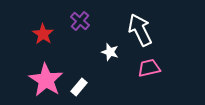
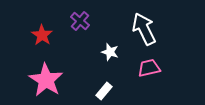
white arrow: moved 4 px right, 1 px up
red star: moved 1 px left, 1 px down
white rectangle: moved 25 px right, 4 px down
